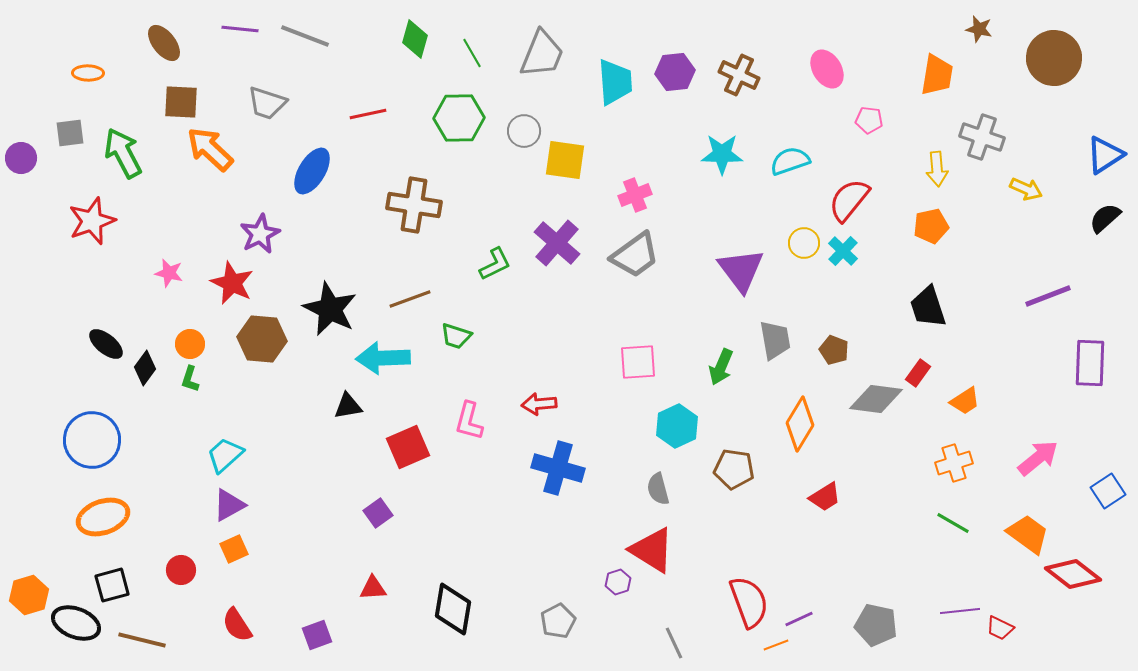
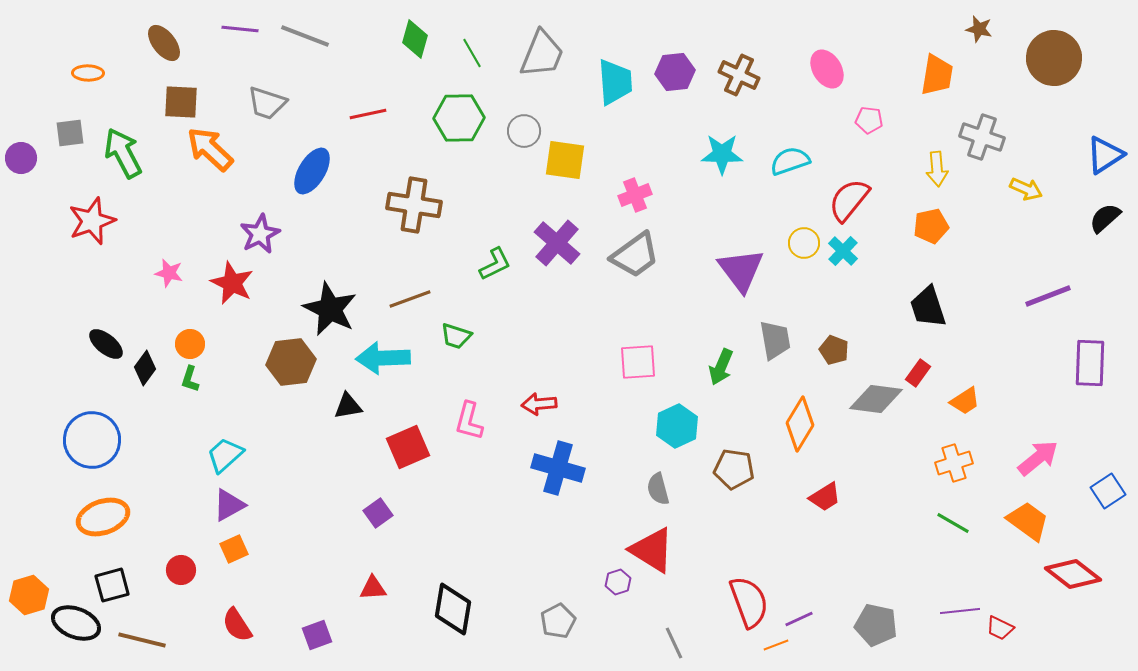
brown hexagon at (262, 339): moved 29 px right, 23 px down; rotated 12 degrees counterclockwise
orange trapezoid at (1028, 534): moved 13 px up
